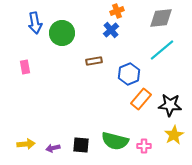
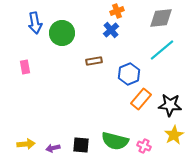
pink cross: rotated 24 degrees clockwise
